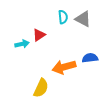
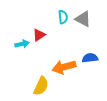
yellow semicircle: moved 2 px up
